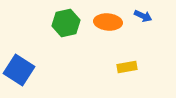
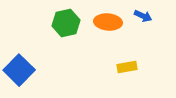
blue square: rotated 12 degrees clockwise
